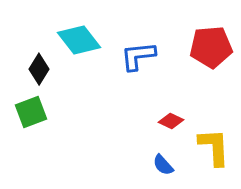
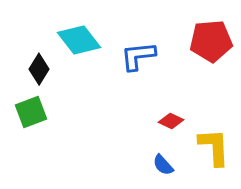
red pentagon: moved 6 px up
